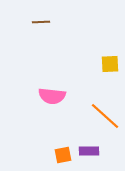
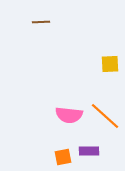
pink semicircle: moved 17 px right, 19 px down
orange square: moved 2 px down
